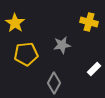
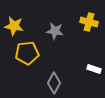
yellow star: moved 1 px left, 3 px down; rotated 24 degrees counterclockwise
gray star: moved 7 px left, 14 px up; rotated 18 degrees clockwise
yellow pentagon: moved 1 px right, 1 px up
white rectangle: rotated 64 degrees clockwise
